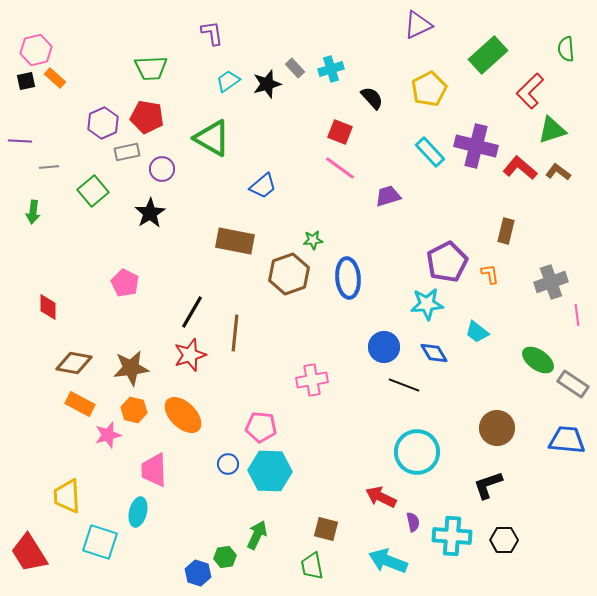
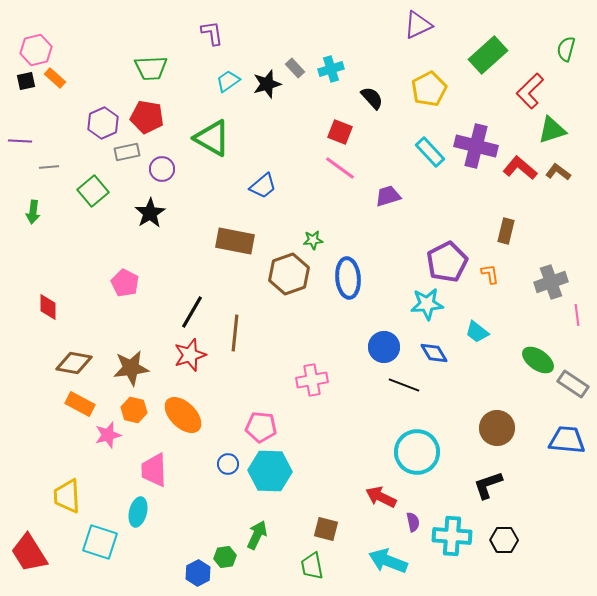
green semicircle at (566, 49): rotated 20 degrees clockwise
blue hexagon at (198, 573): rotated 15 degrees clockwise
